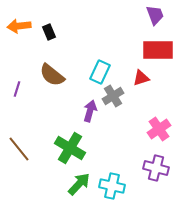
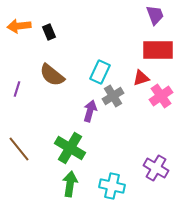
pink cross: moved 2 px right, 33 px up
purple cross: rotated 15 degrees clockwise
green arrow: moved 9 px left; rotated 35 degrees counterclockwise
